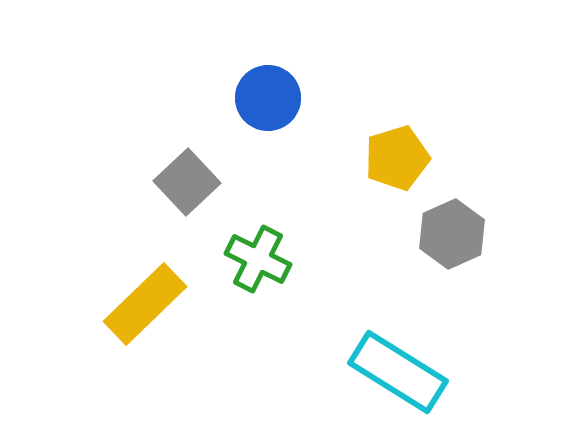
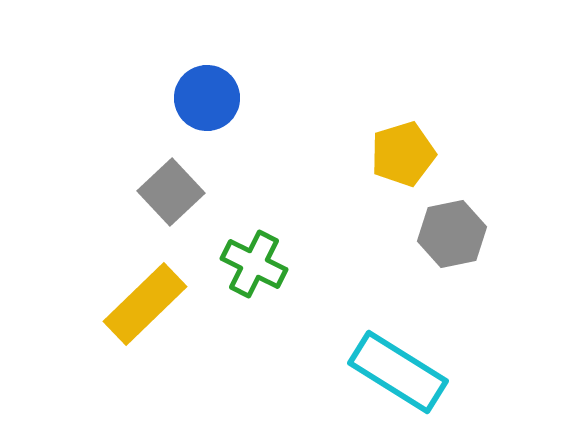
blue circle: moved 61 px left
yellow pentagon: moved 6 px right, 4 px up
gray square: moved 16 px left, 10 px down
gray hexagon: rotated 12 degrees clockwise
green cross: moved 4 px left, 5 px down
